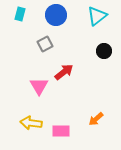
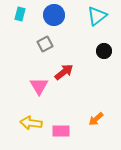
blue circle: moved 2 px left
